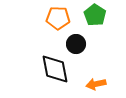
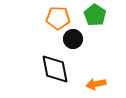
black circle: moved 3 px left, 5 px up
